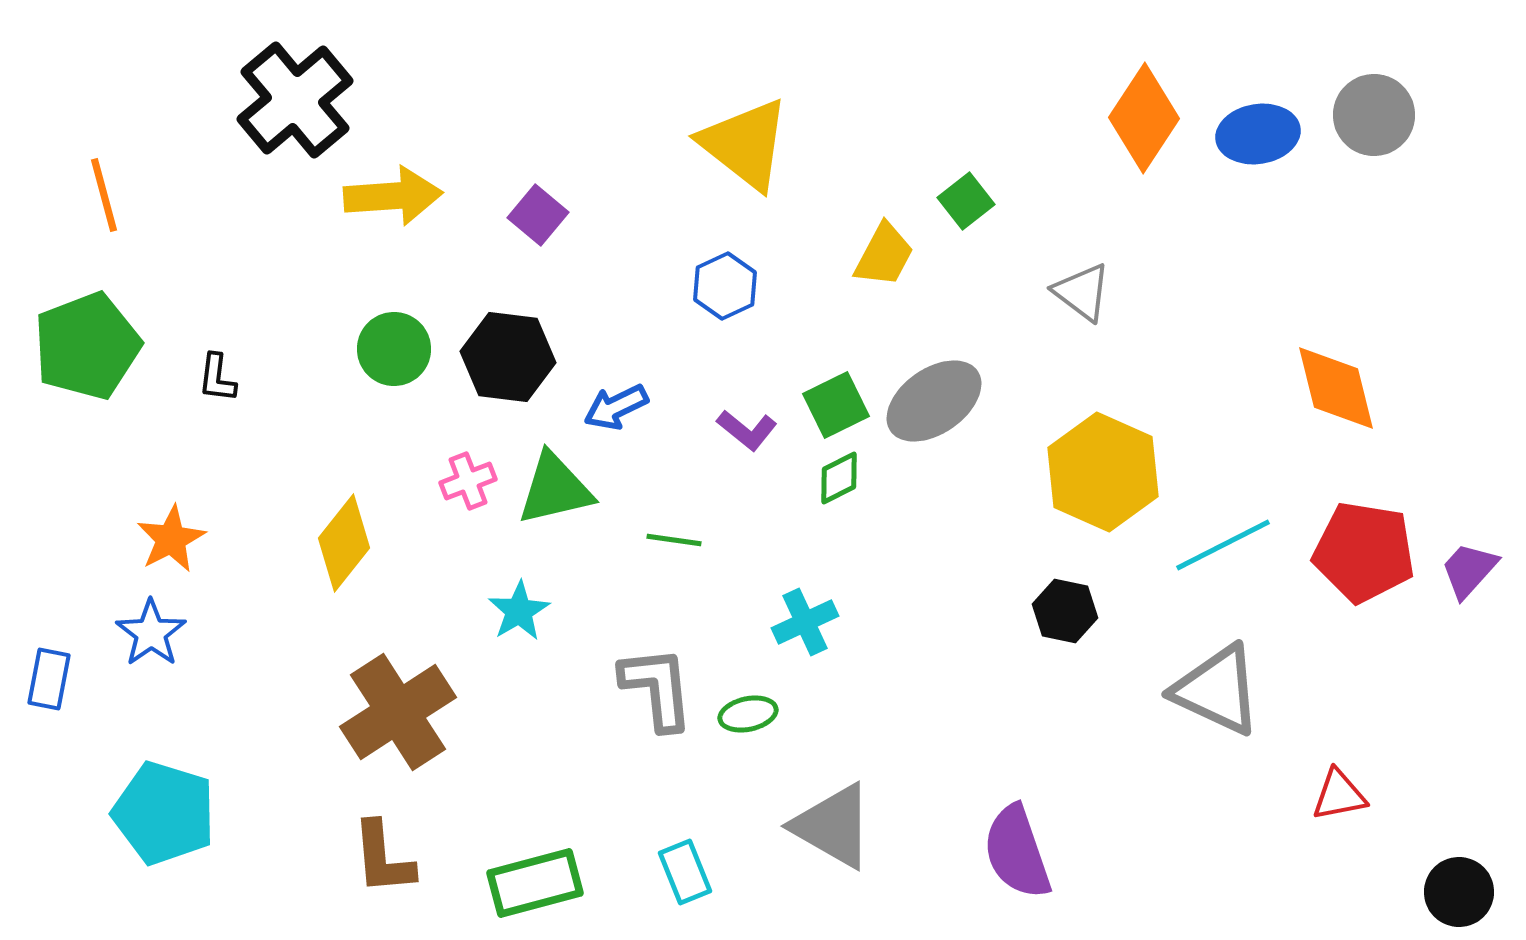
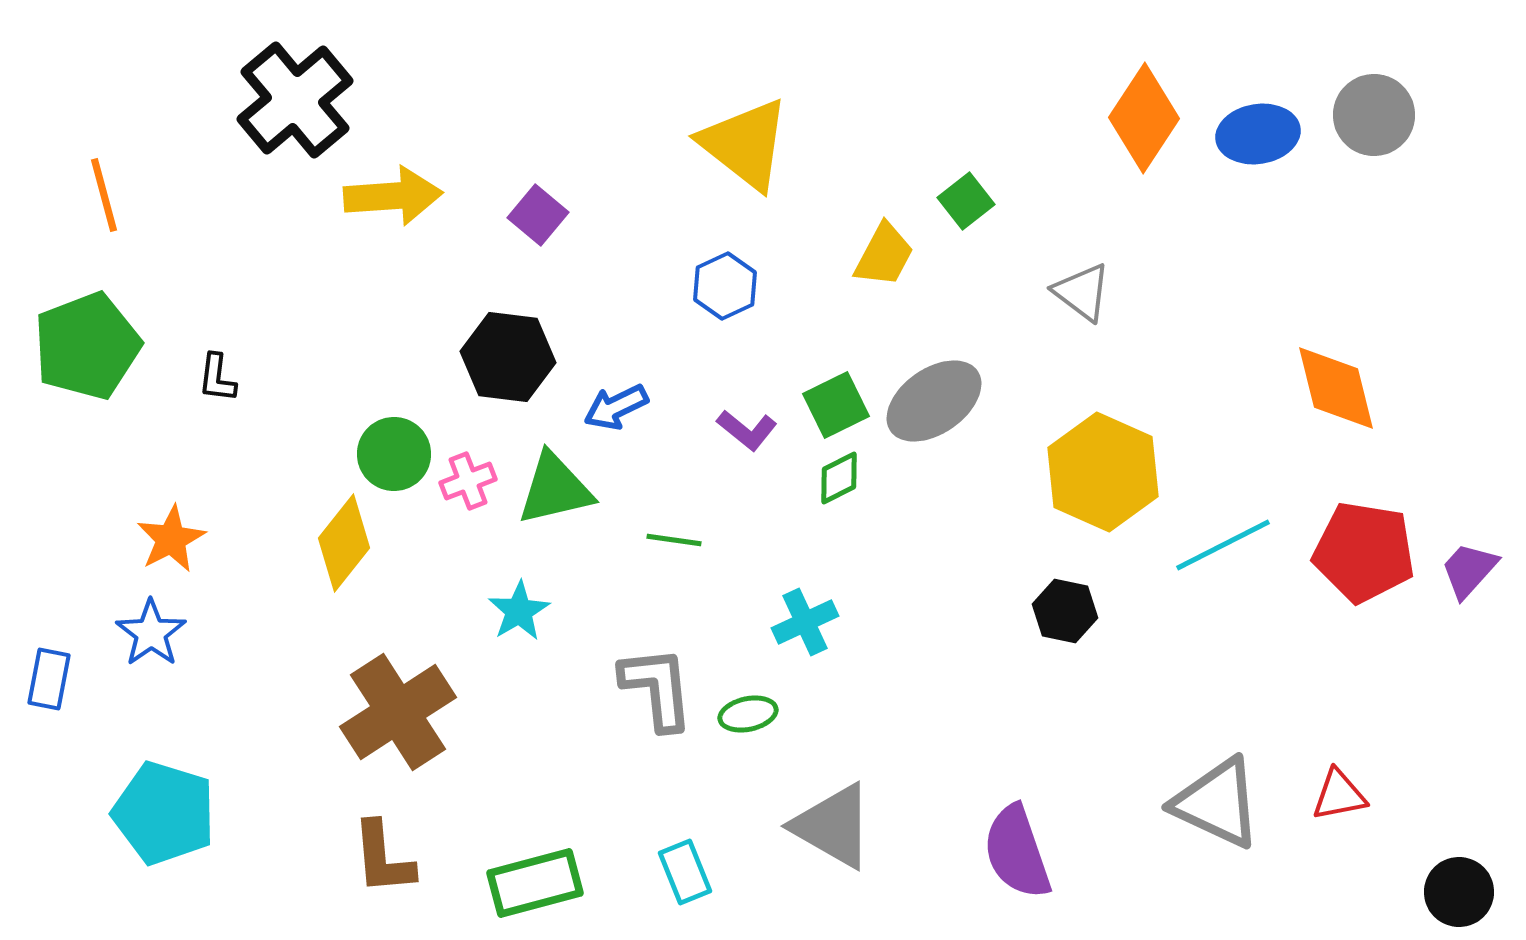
green circle at (394, 349): moved 105 px down
gray triangle at (1217, 690): moved 113 px down
